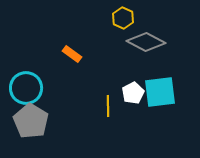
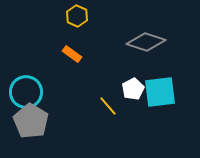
yellow hexagon: moved 46 px left, 2 px up
gray diamond: rotated 9 degrees counterclockwise
cyan circle: moved 4 px down
white pentagon: moved 4 px up
yellow line: rotated 40 degrees counterclockwise
